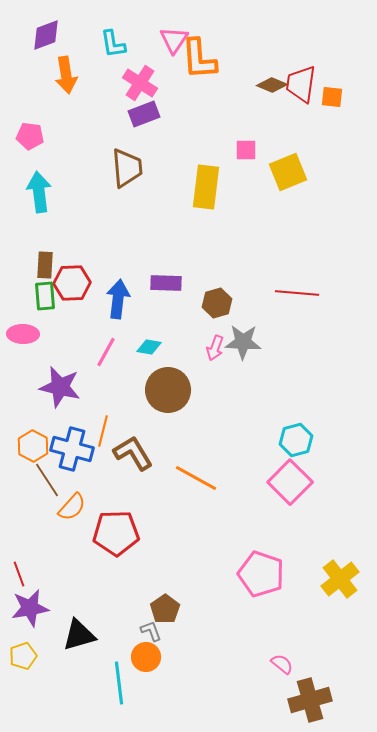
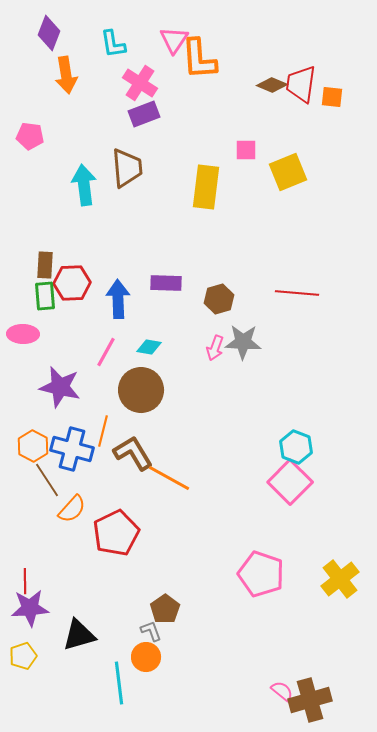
purple diamond at (46, 35): moved 3 px right, 2 px up; rotated 48 degrees counterclockwise
cyan arrow at (39, 192): moved 45 px right, 7 px up
blue arrow at (118, 299): rotated 9 degrees counterclockwise
brown hexagon at (217, 303): moved 2 px right, 4 px up
brown circle at (168, 390): moved 27 px left
cyan hexagon at (296, 440): moved 7 px down; rotated 24 degrees counterclockwise
orange line at (196, 478): moved 27 px left
orange semicircle at (72, 507): moved 2 px down
red pentagon at (116, 533): rotated 24 degrees counterclockwise
red line at (19, 574): moved 6 px right, 7 px down; rotated 20 degrees clockwise
purple star at (30, 608): rotated 6 degrees clockwise
pink semicircle at (282, 664): moved 27 px down
